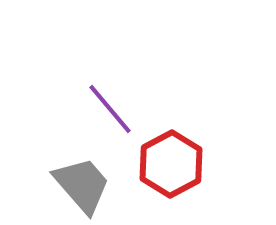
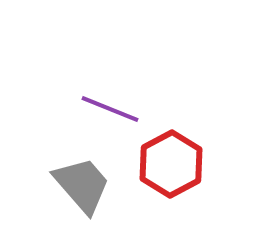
purple line: rotated 28 degrees counterclockwise
